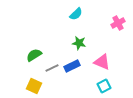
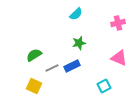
pink cross: rotated 16 degrees clockwise
green star: rotated 24 degrees counterclockwise
pink triangle: moved 17 px right, 4 px up
